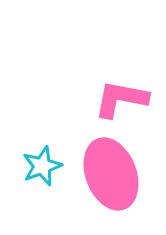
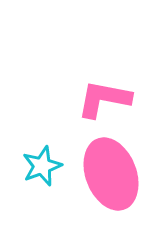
pink L-shape: moved 17 px left
